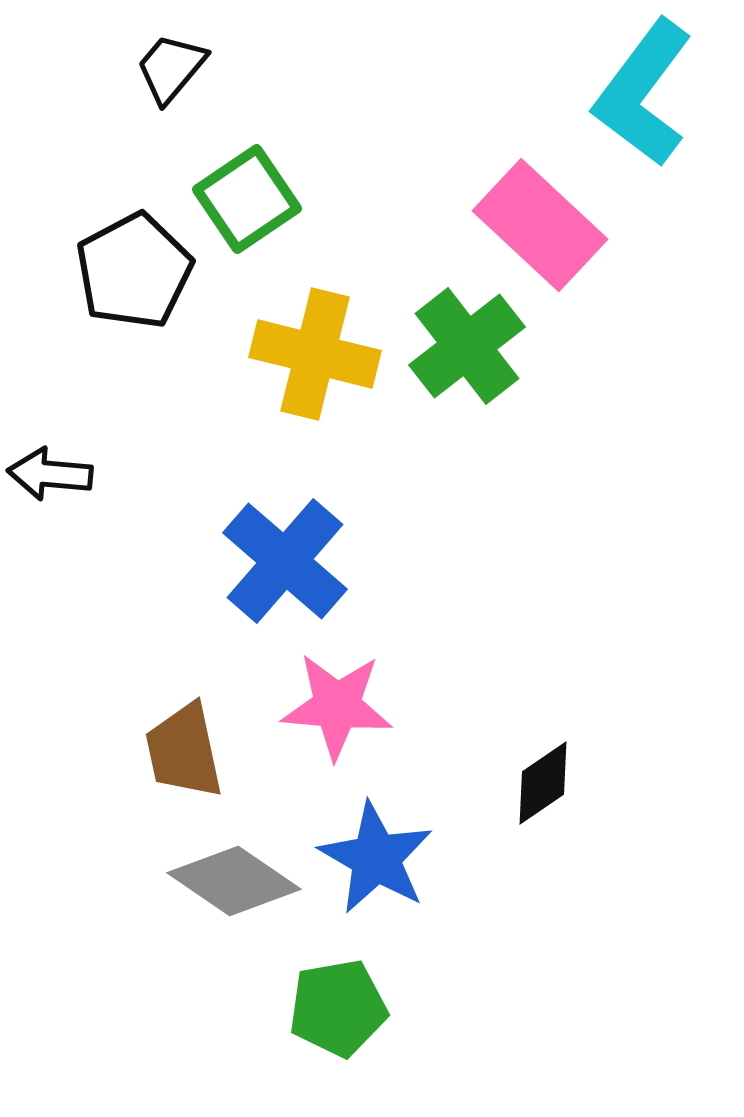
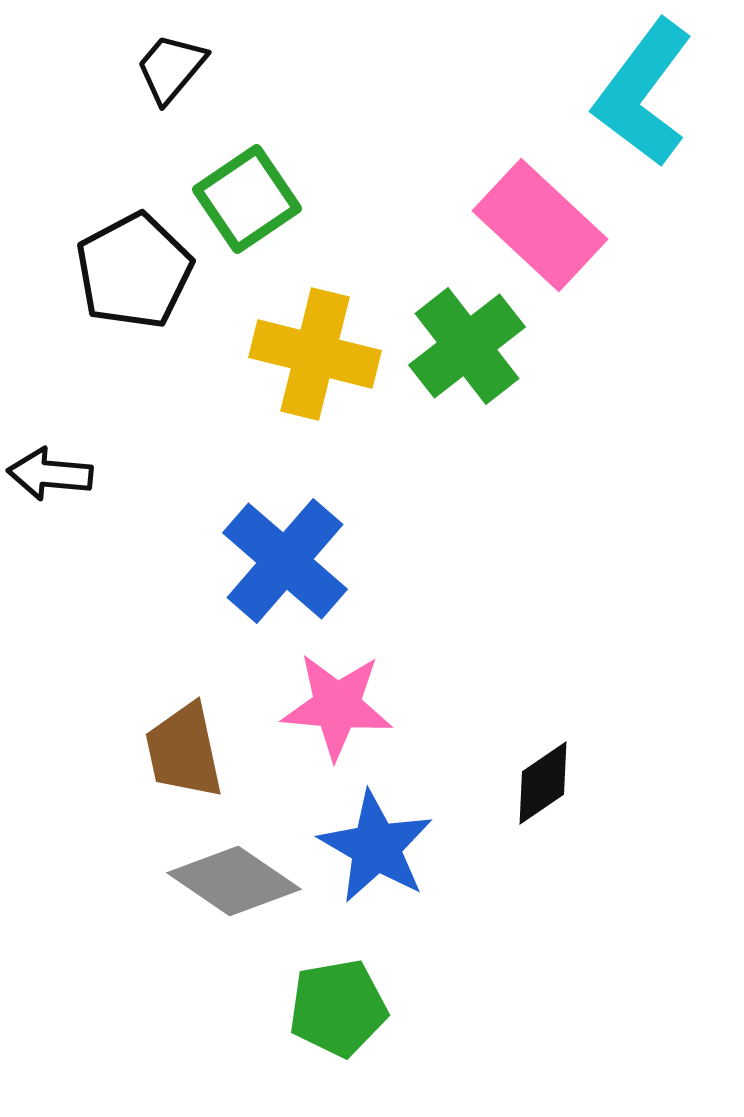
blue star: moved 11 px up
